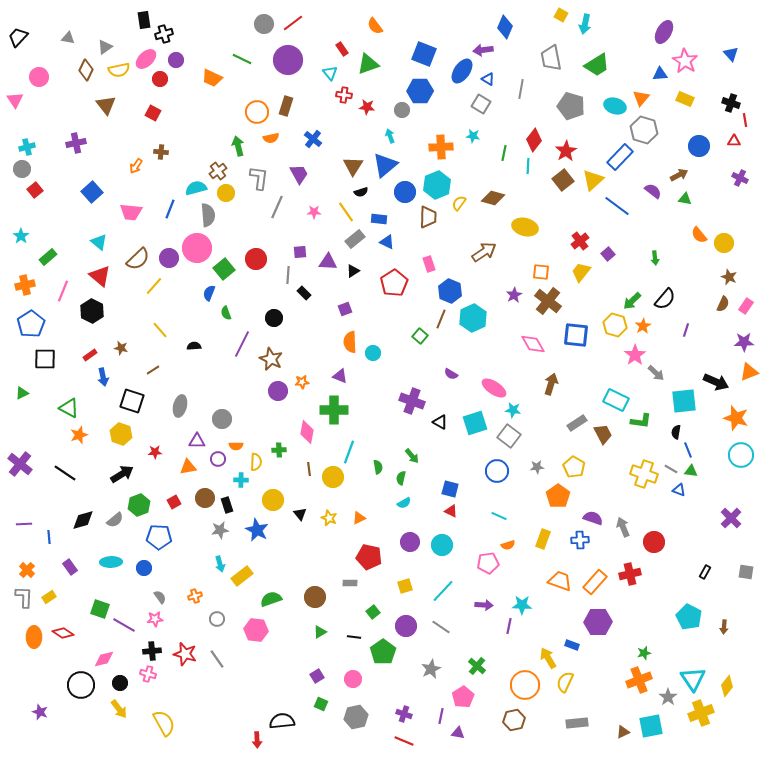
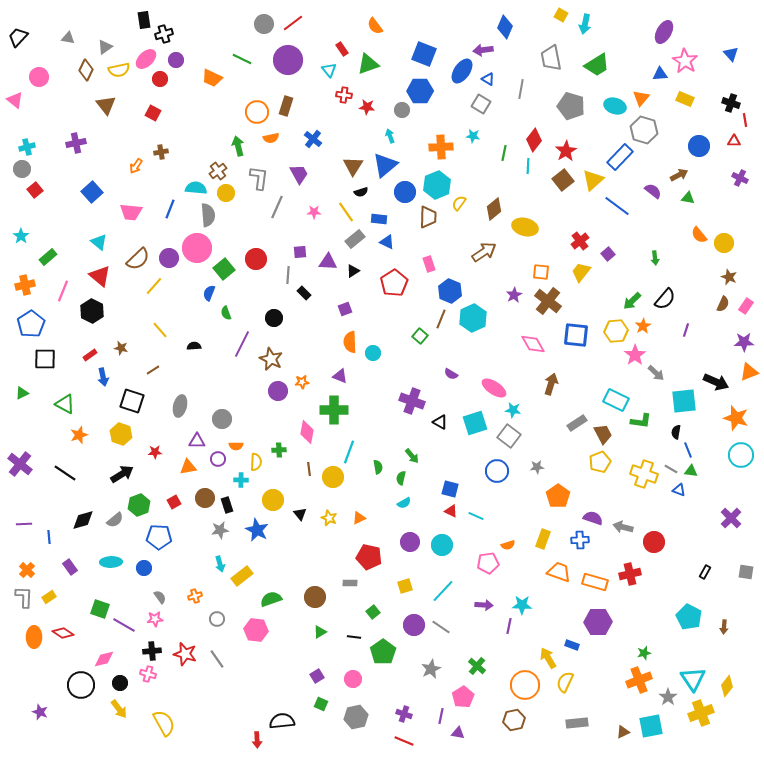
cyan triangle at (330, 73): moved 1 px left, 3 px up
pink triangle at (15, 100): rotated 18 degrees counterclockwise
brown cross at (161, 152): rotated 16 degrees counterclockwise
cyan semicircle at (196, 188): rotated 20 degrees clockwise
brown diamond at (493, 198): moved 1 px right, 11 px down; rotated 55 degrees counterclockwise
green triangle at (685, 199): moved 3 px right, 1 px up
yellow hexagon at (615, 325): moved 1 px right, 6 px down; rotated 20 degrees counterclockwise
green triangle at (69, 408): moved 4 px left, 4 px up
yellow pentagon at (574, 467): moved 26 px right, 5 px up; rotated 20 degrees clockwise
cyan line at (499, 516): moved 23 px left
gray arrow at (623, 527): rotated 54 degrees counterclockwise
orange trapezoid at (560, 581): moved 1 px left, 9 px up
orange rectangle at (595, 582): rotated 65 degrees clockwise
purple circle at (406, 626): moved 8 px right, 1 px up
